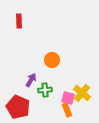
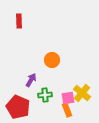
green cross: moved 5 px down
pink square: rotated 24 degrees counterclockwise
